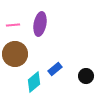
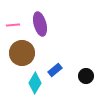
purple ellipse: rotated 25 degrees counterclockwise
brown circle: moved 7 px right, 1 px up
blue rectangle: moved 1 px down
cyan diamond: moved 1 px right, 1 px down; rotated 20 degrees counterclockwise
